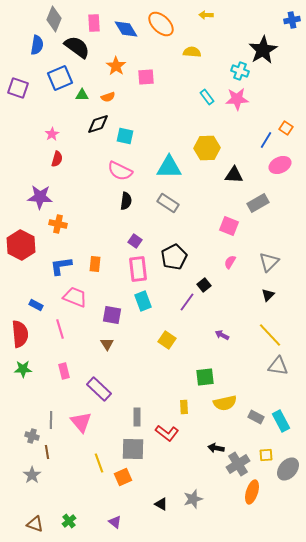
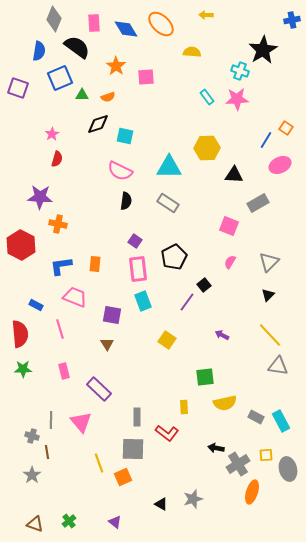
blue semicircle at (37, 45): moved 2 px right, 6 px down
gray ellipse at (288, 469): rotated 55 degrees counterclockwise
